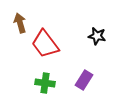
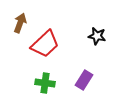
brown arrow: rotated 36 degrees clockwise
red trapezoid: rotated 96 degrees counterclockwise
